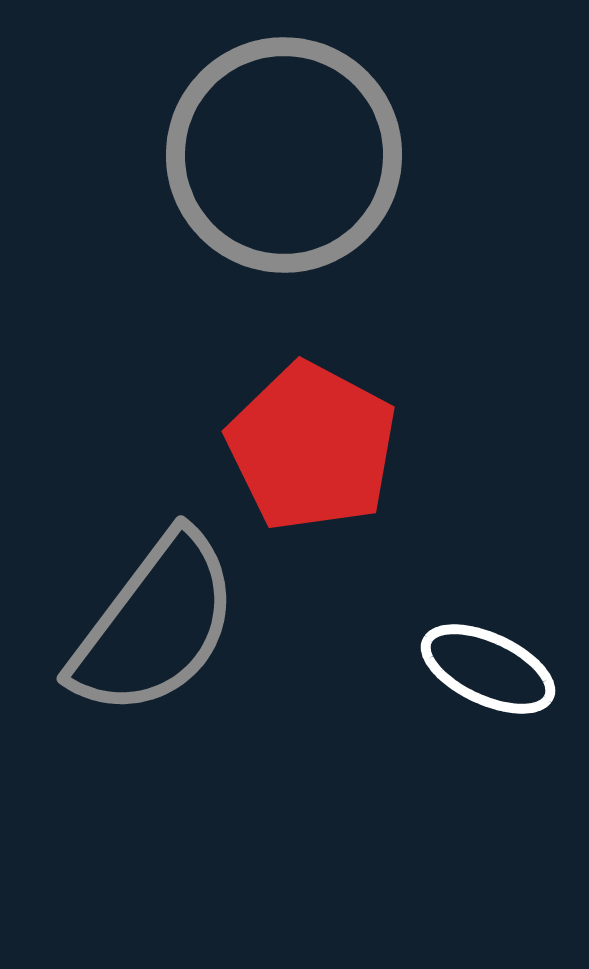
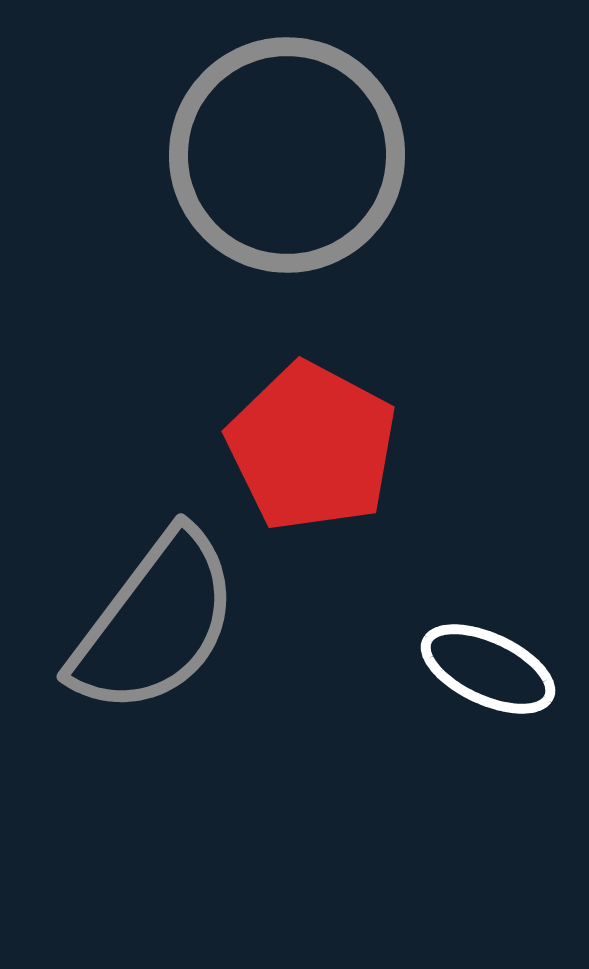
gray circle: moved 3 px right
gray semicircle: moved 2 px up
